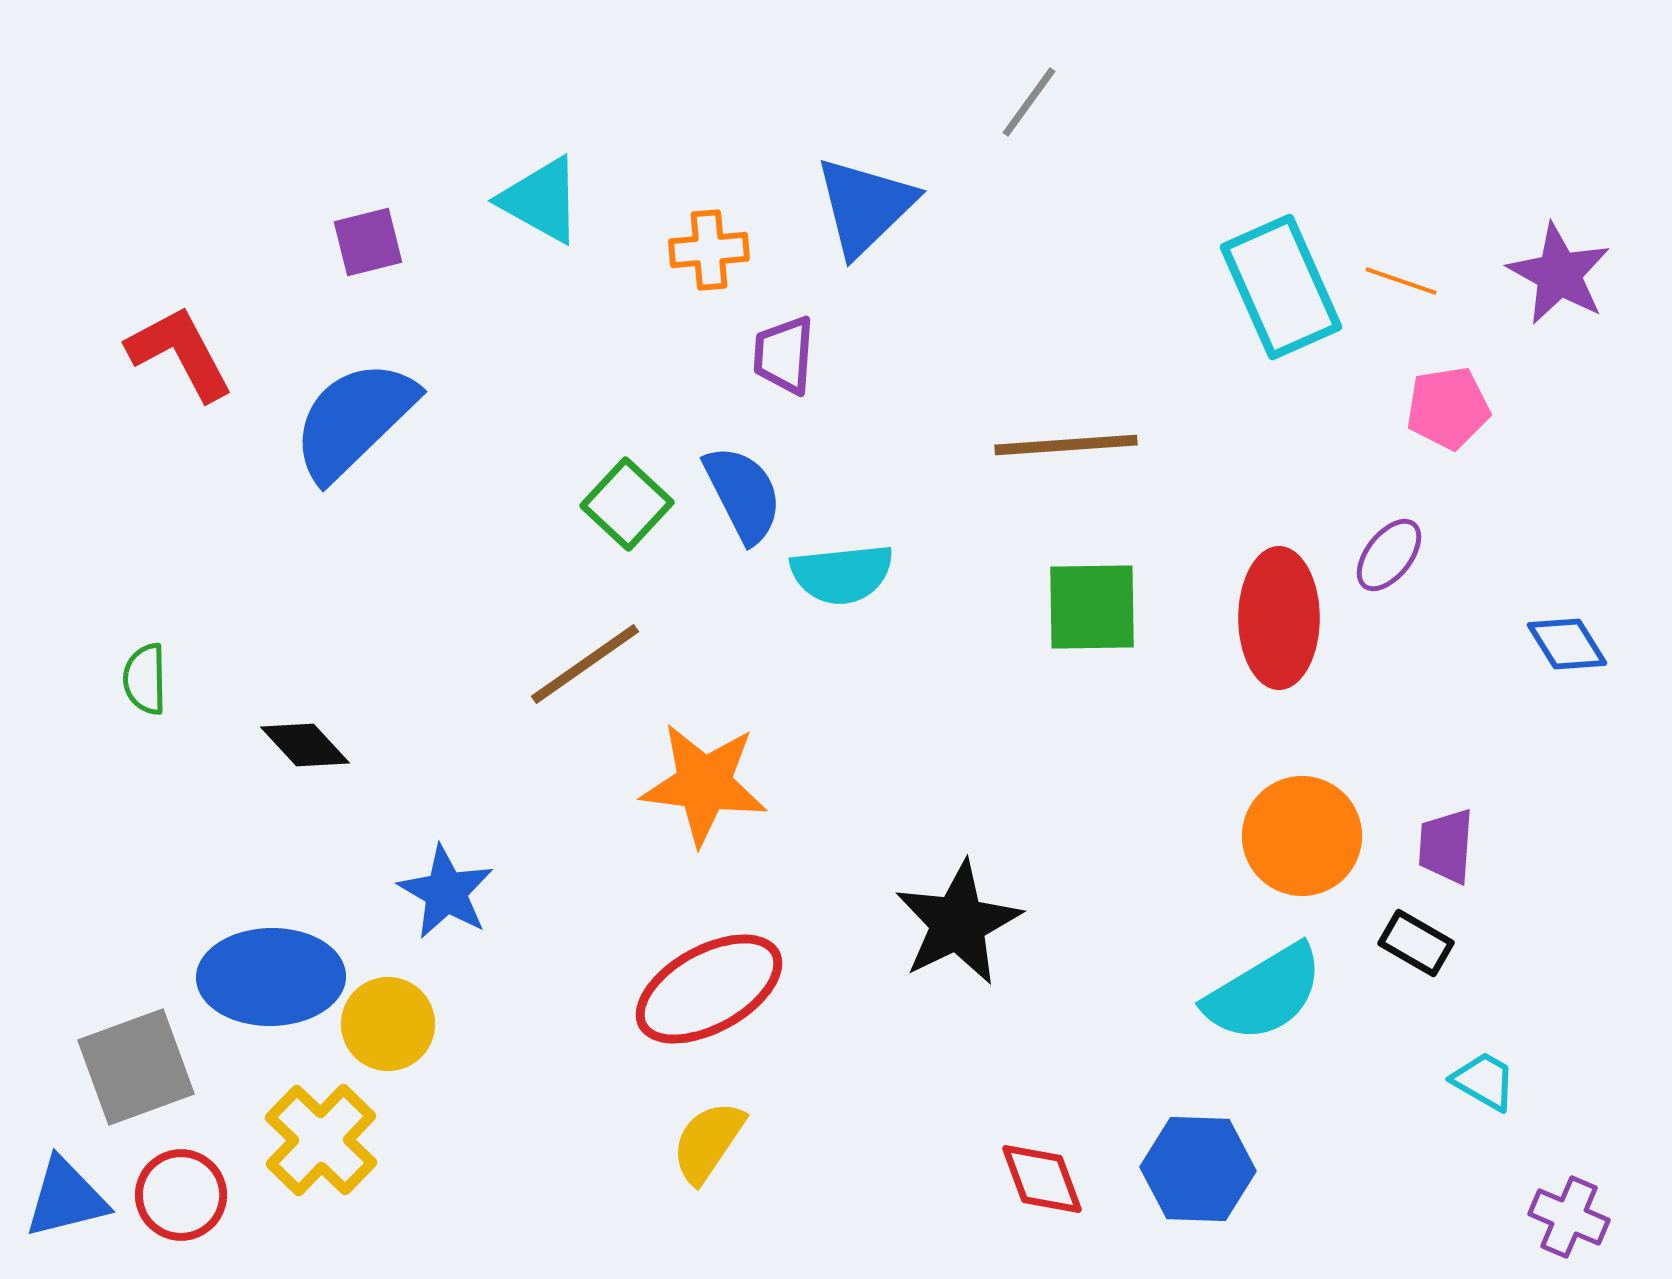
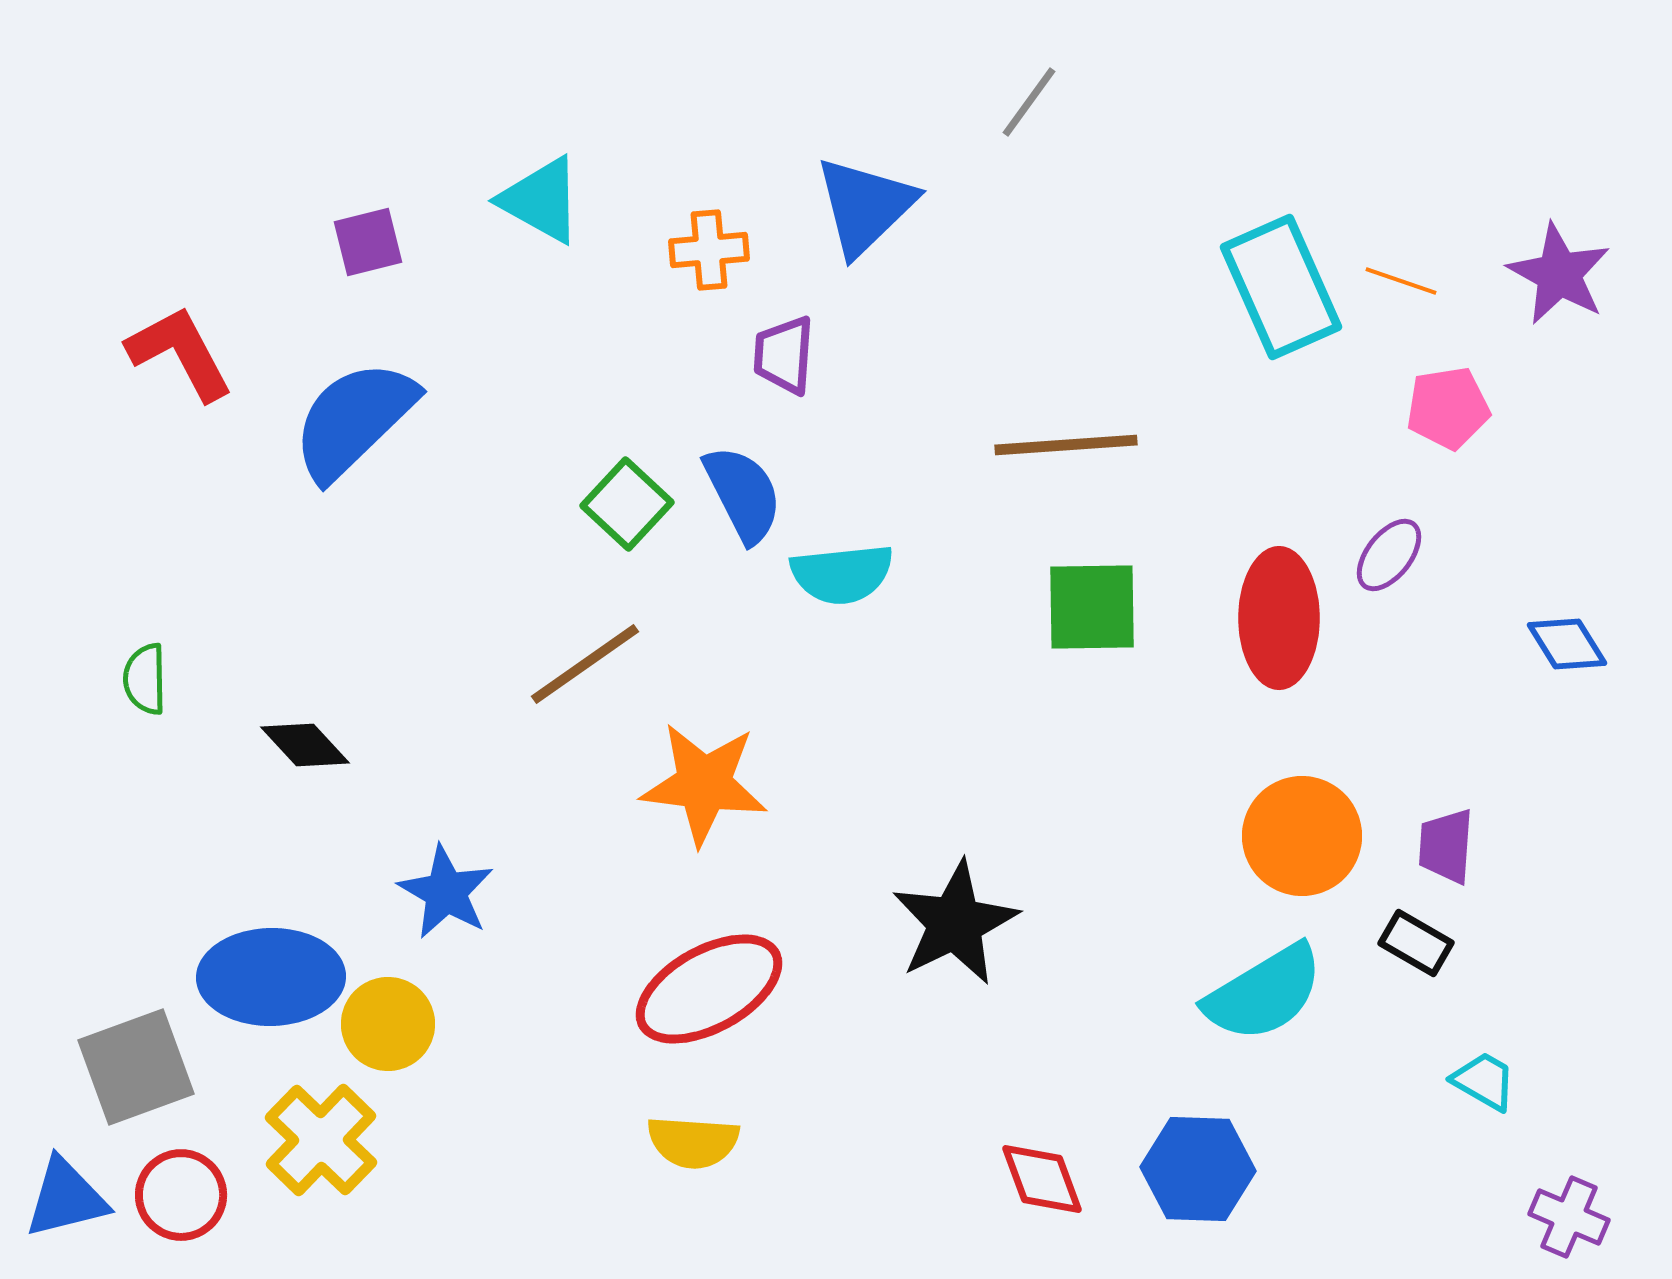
black star at (958, 923): moved 3 px left
yellow semicircle at (708, 1142): moved 15 px left; rotated 120 degrees counterclockwise
